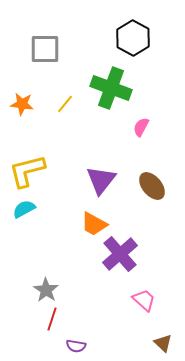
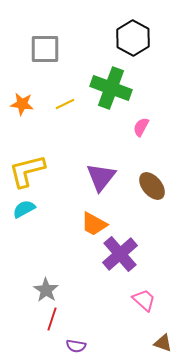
yellow line: rotated 24 degrees clockwise
purple triangle: moved 3 px up
brown triangle: rotated 24 degrees counterclockwise
